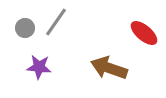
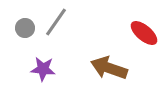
purple star: moved 4 px right, 2 px down
